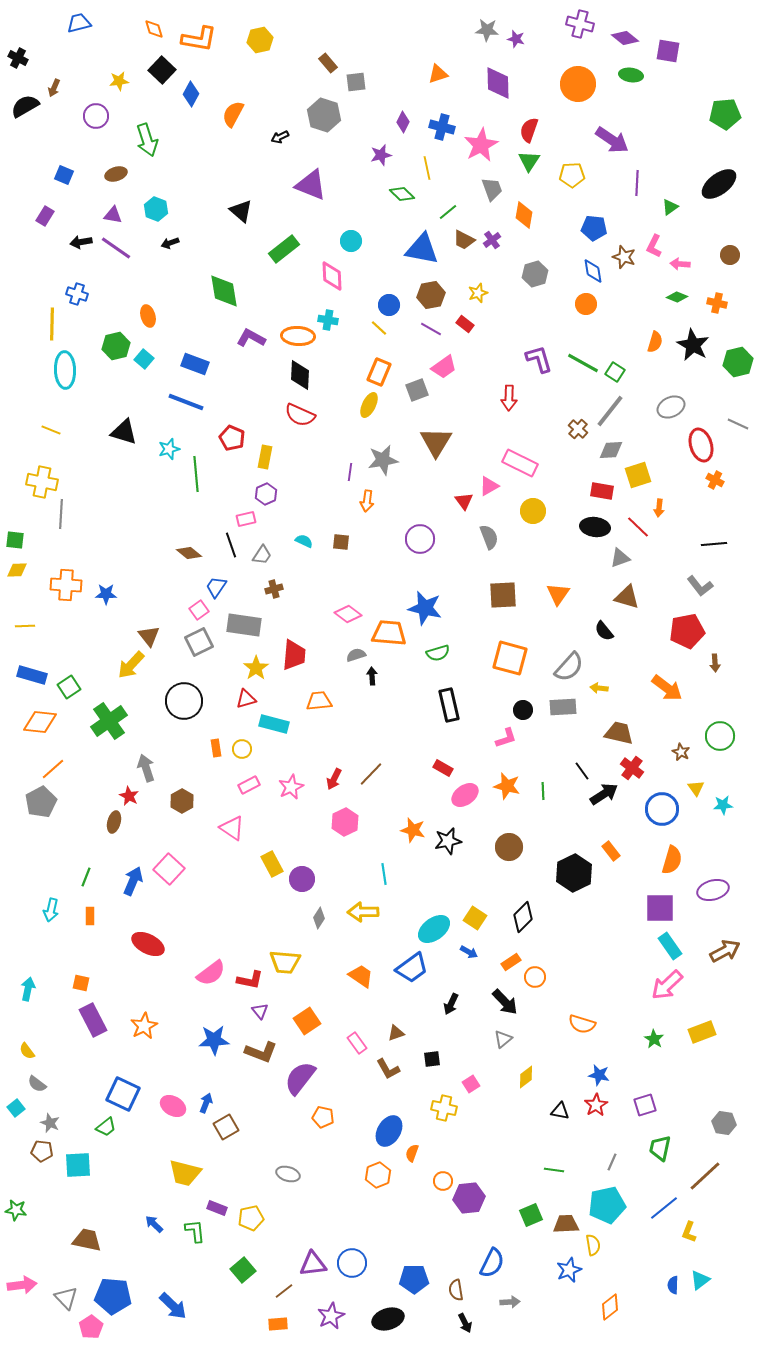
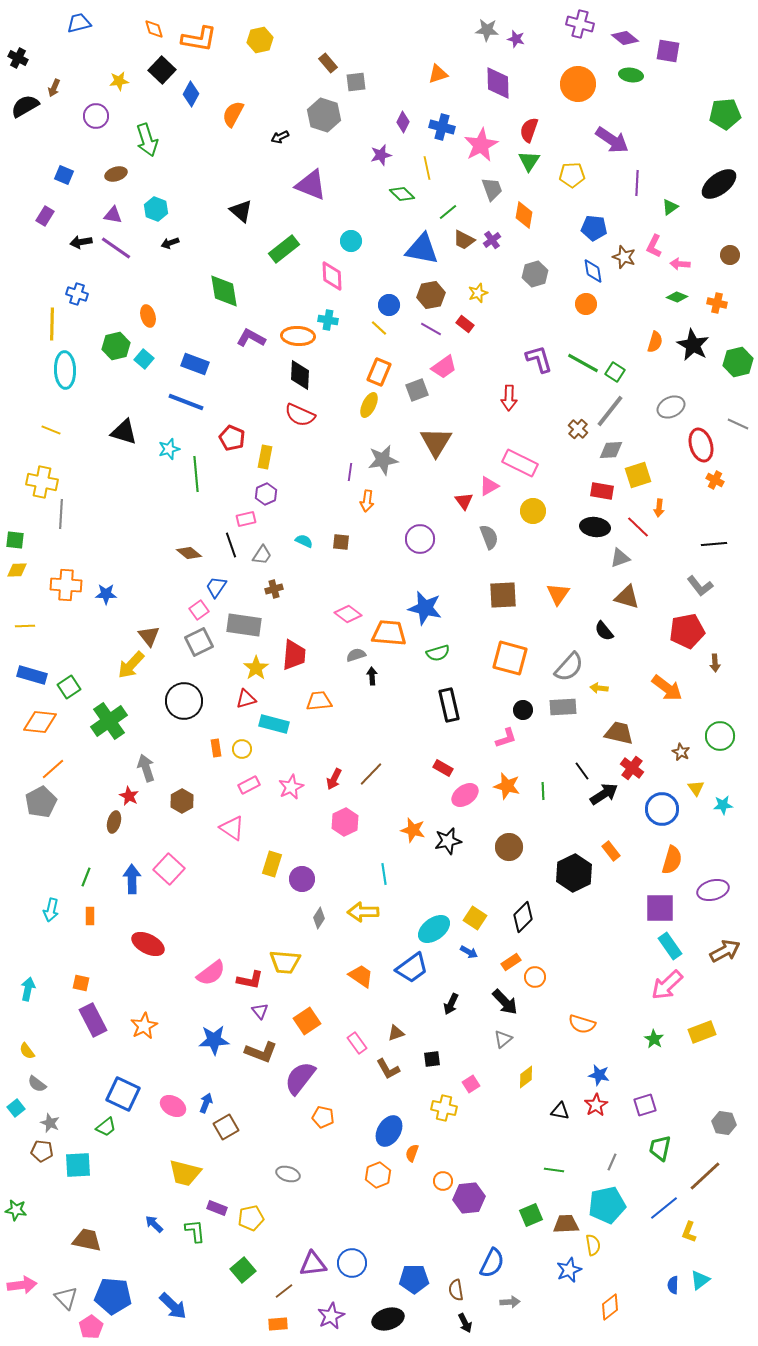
yellow rectangle at (272, 864): rotated 45 degrees clockwise
blue arrow at (133, 881): moved 1 px left, 2 px up; rotated 24 degrees counterclockwise
